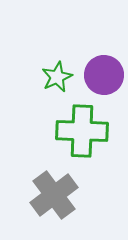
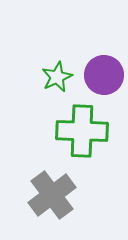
gray cross: moved 2 px left
